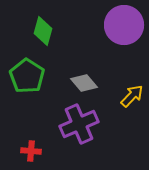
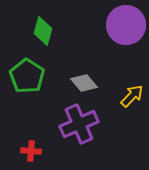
purple circle: moved 2 px right
